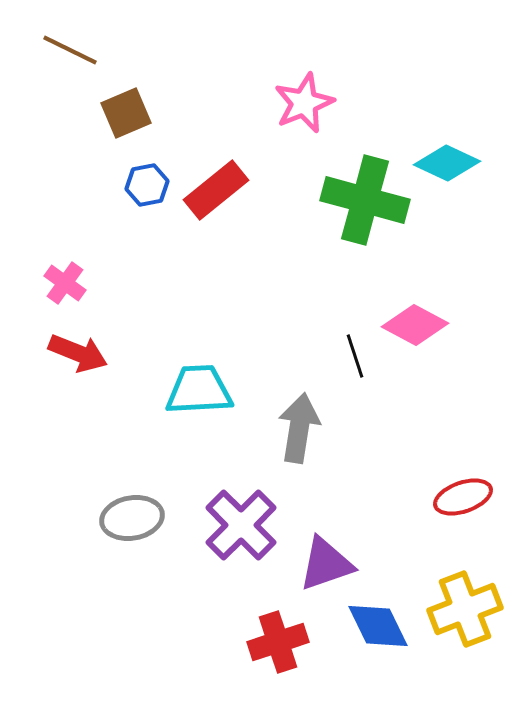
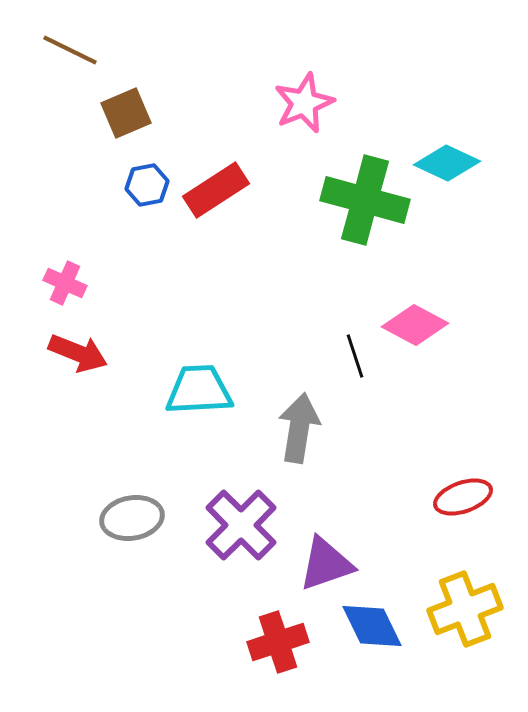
red rectangle: rotated 6 degrees clockwise
pink cross: rotated 12 degrees counterclockwise
blue diamond: moved 6 px left
